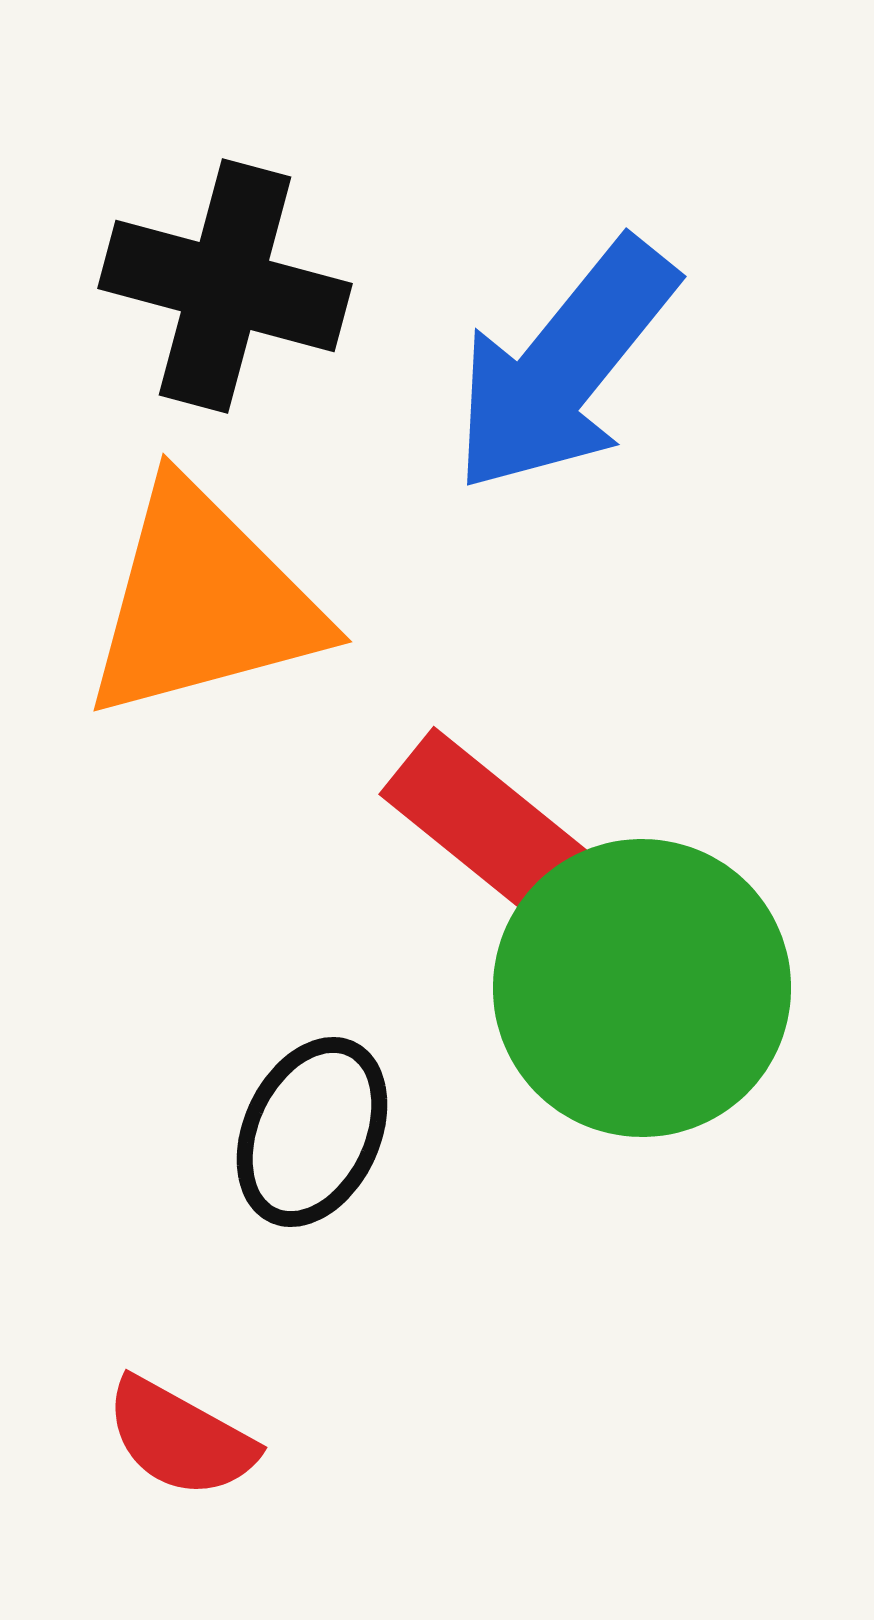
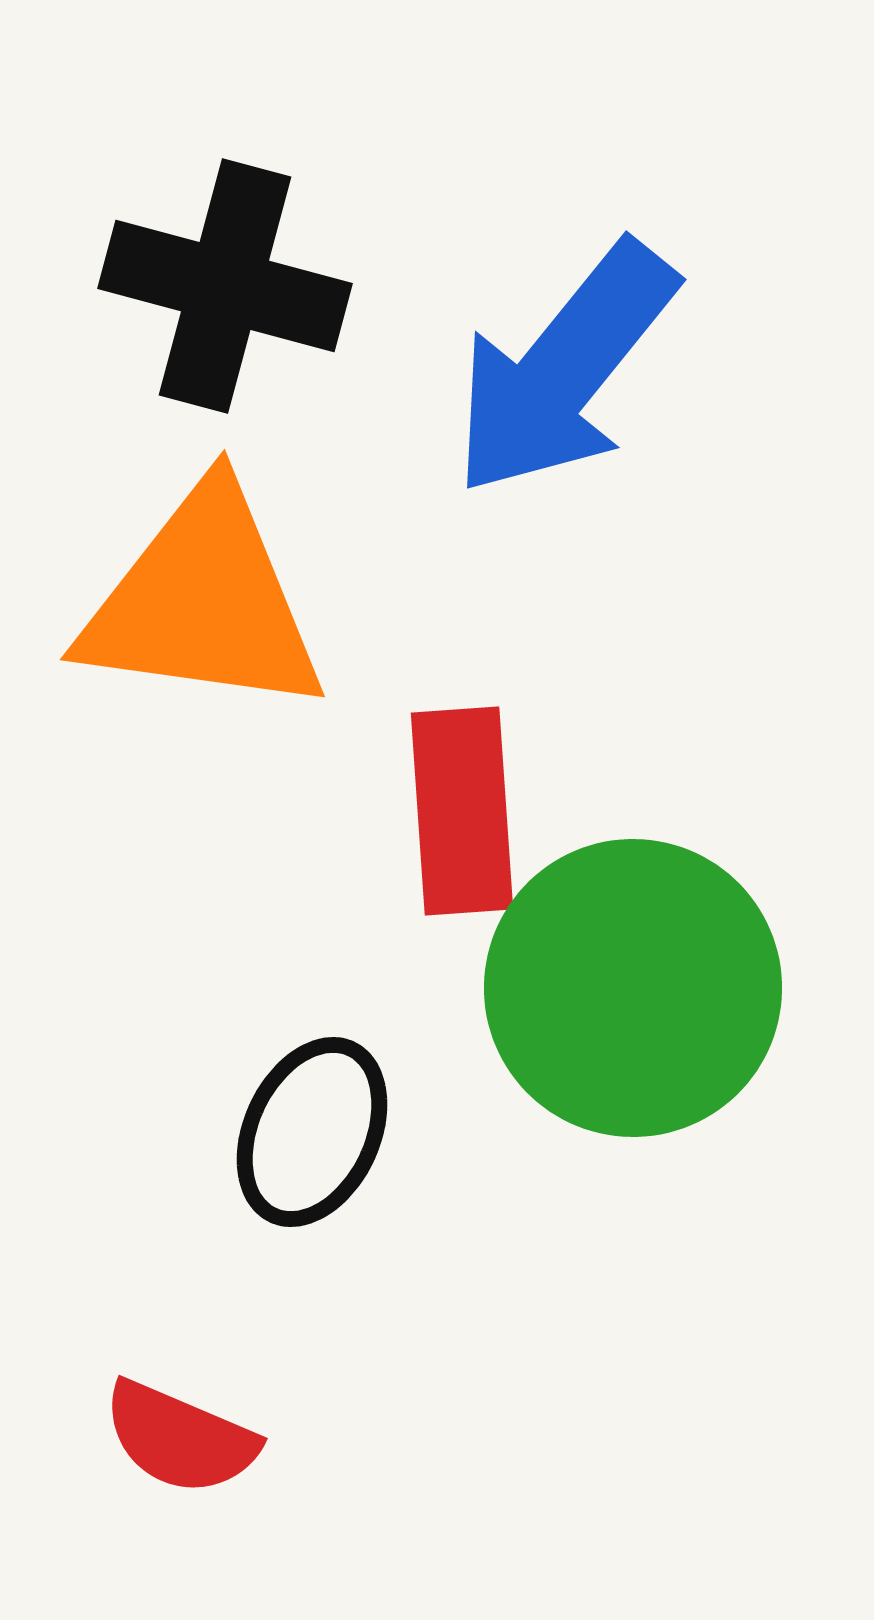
blue arrow: moved 3 px down
orange triangle: rotated 23 degrees clockwise
red rectangle: moved 23 px left, 13 px up; rotated 47 degrees clockwise
green circle: moved 9 px left
red semicircle: rotated 6 degrees counterclockwise
